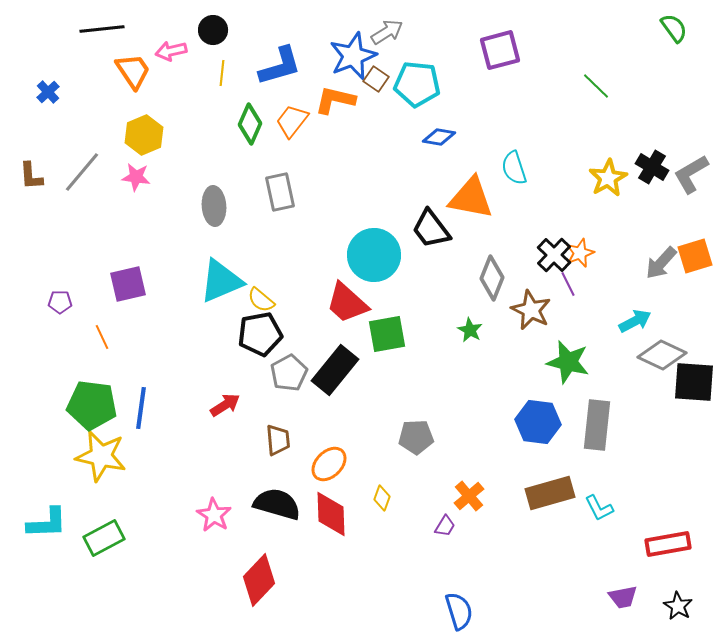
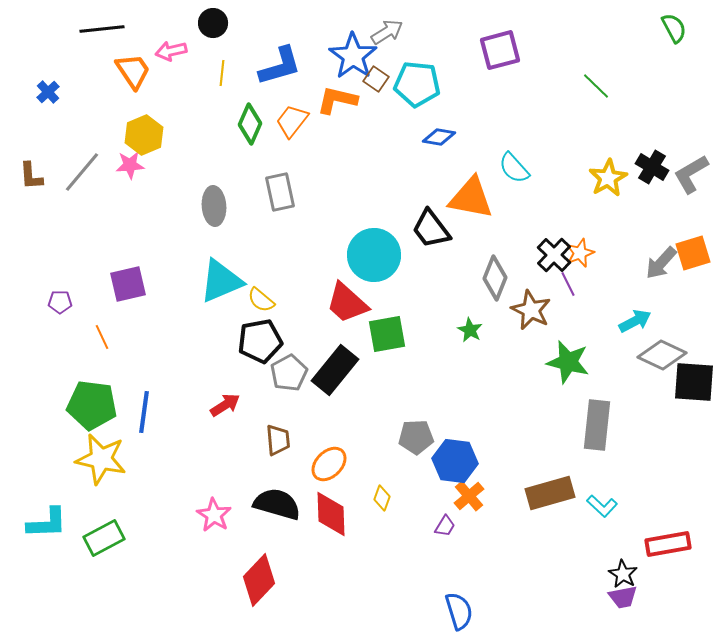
green semicircle at (674, 28): rotated 8 degrees clockwise
black circle at (213, 30): moved 7 px up
blue star at (353, 56): rotated 15 degrees counterclockwise
orange L-shape at (335, 100): moved 2 px right
cyan semicircle at (514, 168): rotated 24 degrees counterclockwise
pink star at (136, 177): moved 6 px left, 12 px up; rotated 12 degrees counterclockwise
orange square at (695, 256): moved 2 px left, 3 px up
gray diamond at (492, 278): moved 3 px right
black pentagon at (260, 334): moved 7 px down
blue line at (141, 408): moved 3 px right, 4 px down
blue hexagon at (538, 422): moved 83 px left, 39 px down
yellow star at (101, 456): moved 3 px down
cyan L-shape at (599, 508): moved 3 px right, 2 px up; rotated 20 degrees counterclockwise
black star at (678, 606): moved 55 px left, 32 px up
